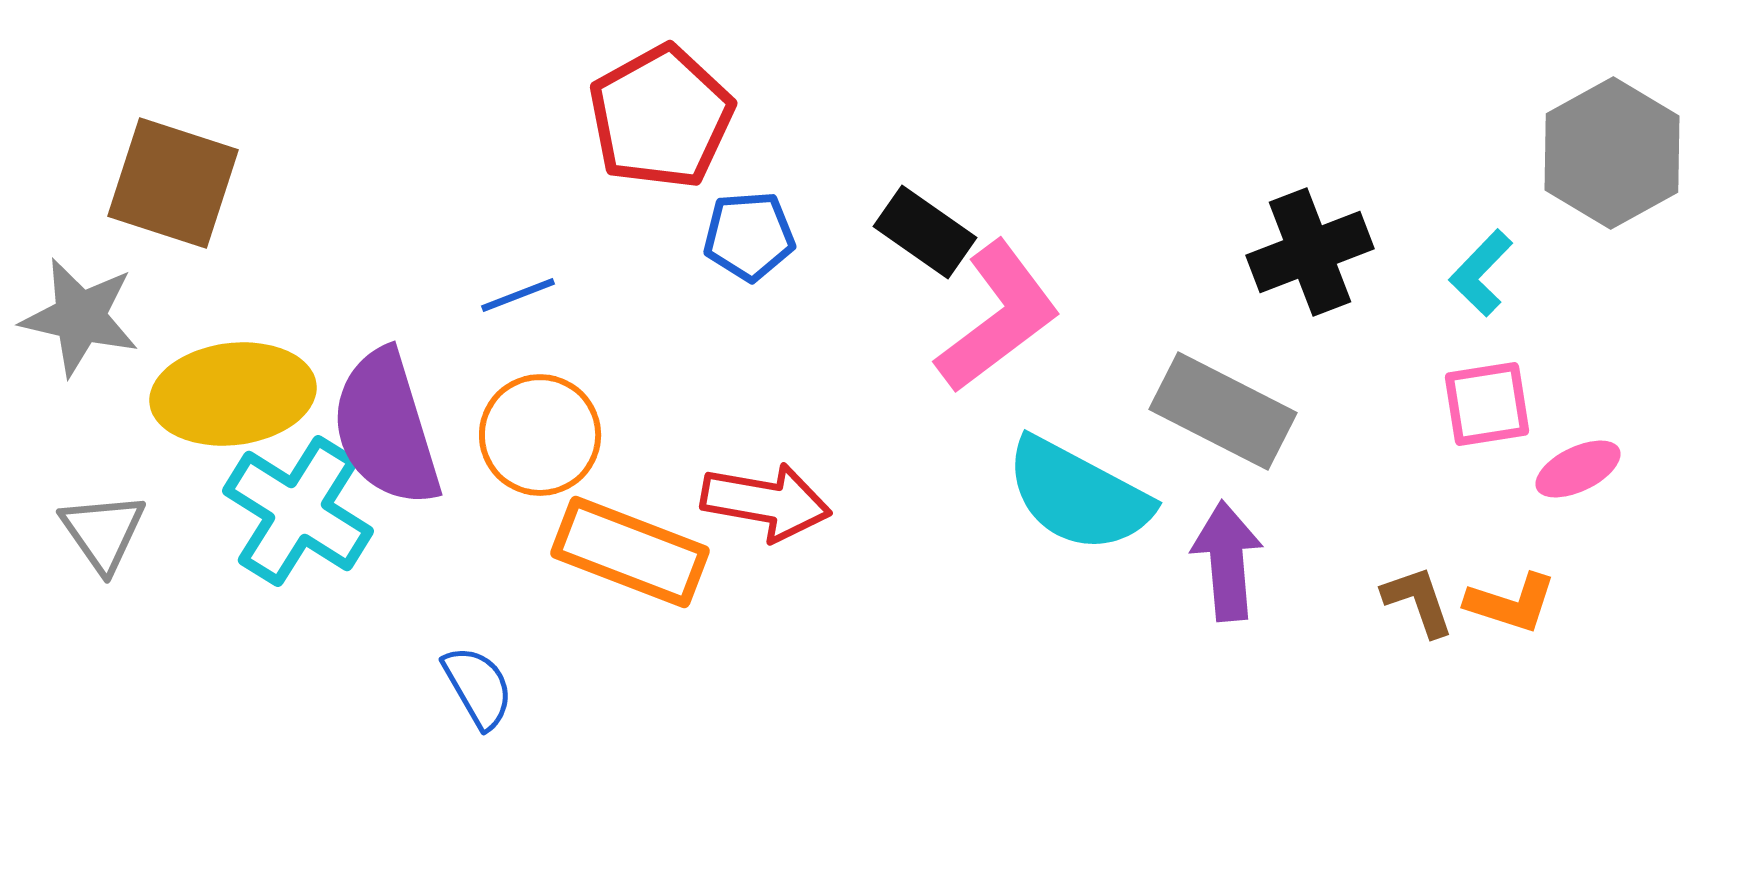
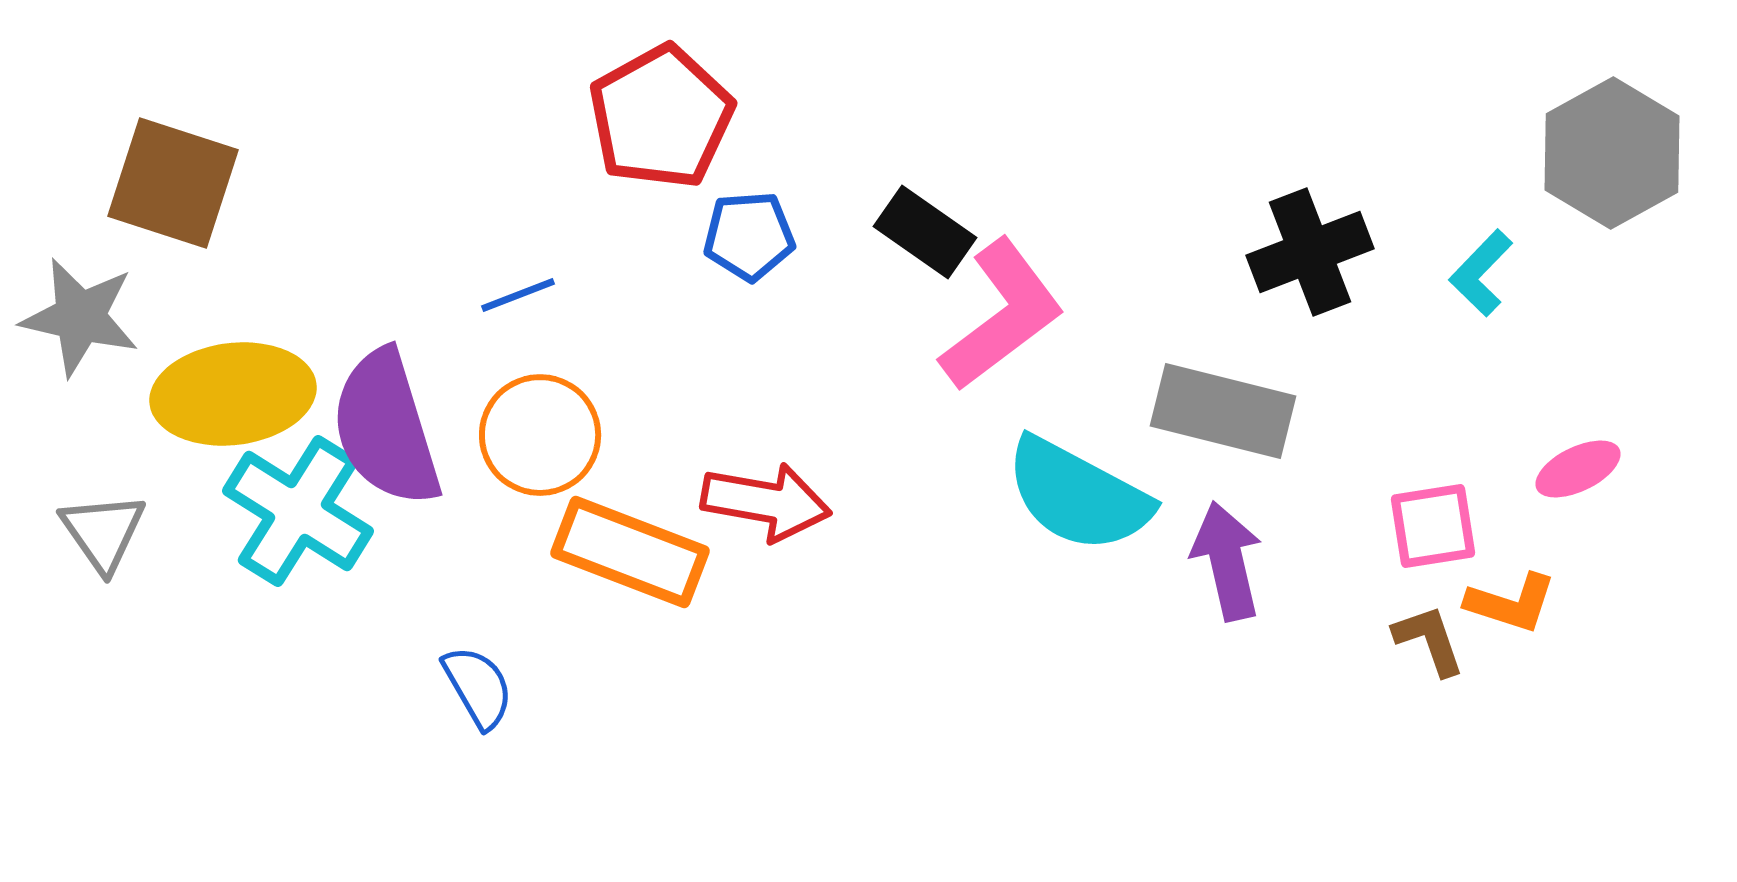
pink L-shape: moved 4 px right, 2 px up
pink square: moved 54 px left, 122 px down
gray rectangle: rotated 13 degrees counterclockwise
purple arrow: rotated 8 degrees counterclockwise
brown L-shape: moved 11 px right, 39 px down
